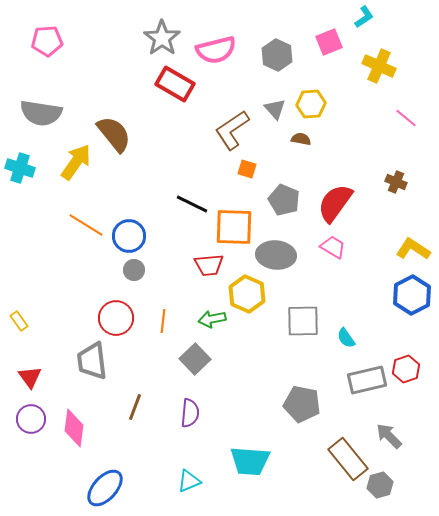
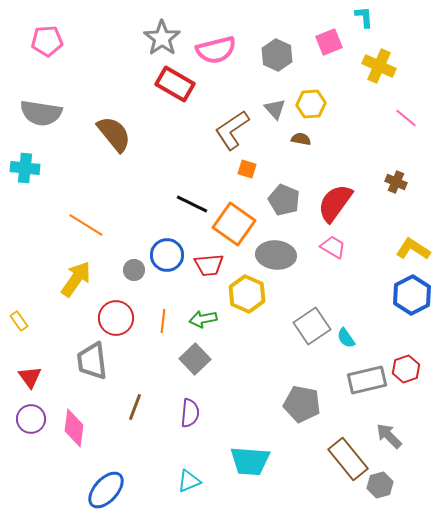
cyan L-shape at (364, 17): rotated 60 degrees counterclockwise
yellow arrow at (76, 162): moved 117 px down
cyan cross at (20, 168): moved 5 px right; rotated 12 degrees counterclockwise
orange square at (234, 227): moved 3 px up; rotated 33 degrees clockwise
blue circle at (129, 236): moved 38 px right, 19 px down
green arrow at (212, 319): moved 9 px left
gray square at (303, 321): moved 9 px right, 5 px down; rotated 33 degrees counterclockwise
blue ellipse at (105, 488): moved 1 px right, 2 px down
